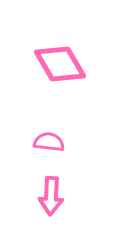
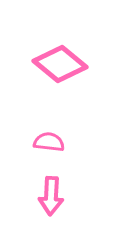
pink diamond: rotated 20 degrees counterclockwise
